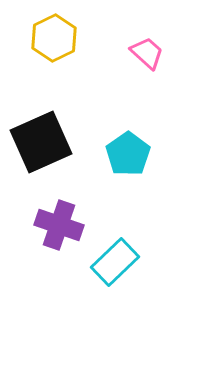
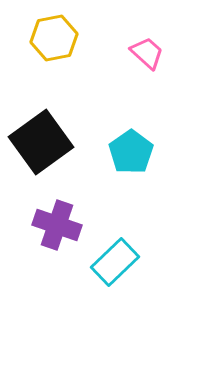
yellow hexagon: rotated 15 degrees clockwise
black square: rotated 12 degrees counterclockwise
cyan pentagon: moved 3 px right, 2 px up
purple cross: moved 2 px left
